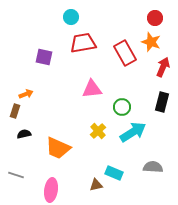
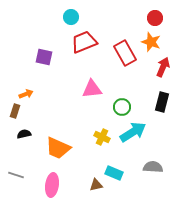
red trapezoid: moved 1 px right, 1 px up; rotated 12 degrees counterclockwise
yellow cross: moved 4 px right, 6 px down; rotated 21 degrees counterclockwise
pink ellipse: moved 1 px right, 5 px up
